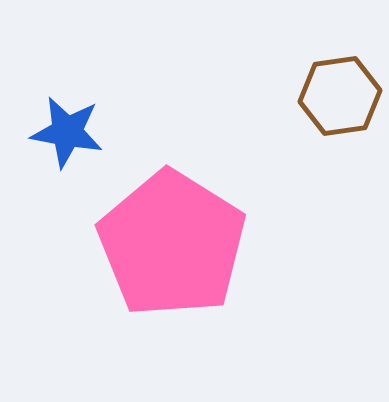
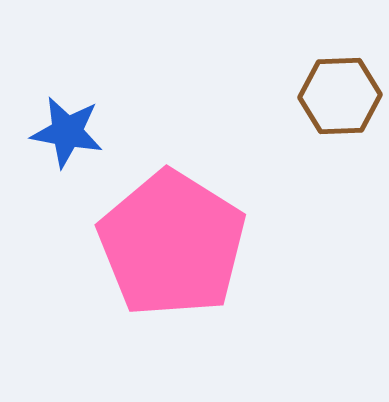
brown hexagon: rotated 6 degrees clockwise
